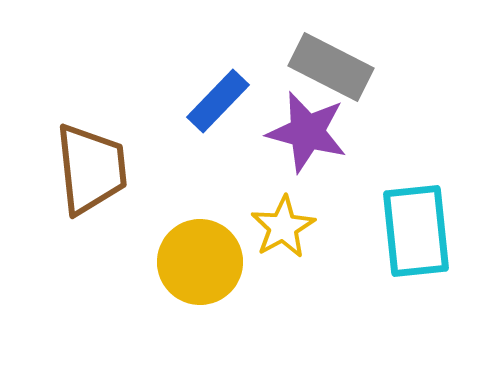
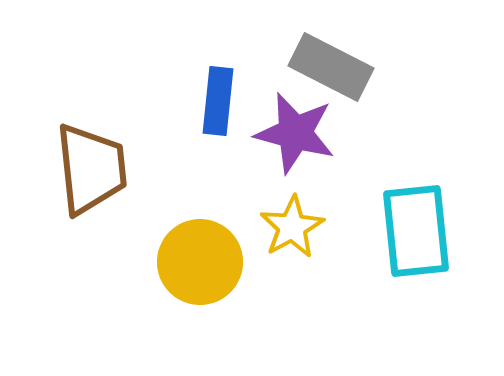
blue rectangle: rotated 38 degrees counterclockwise
purple star: moved 12 px left, 1 px down
yellow star: moved 9 px right
